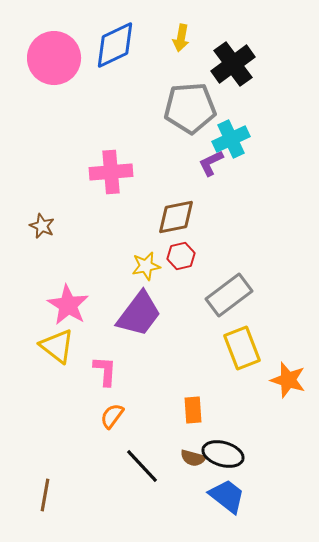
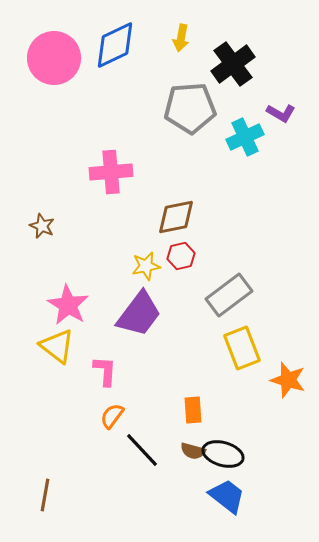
cyan cross: moved 14 px right, 2 px up
purple L-shape: moved 70 px right, 50 px up; rotated 124 degrees counterclockwise
brown semicircle: moved 7 px up
black line: moved 16 px up
